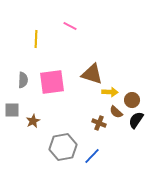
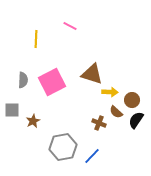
pink square: rotated 20 degrees counterclockwise
